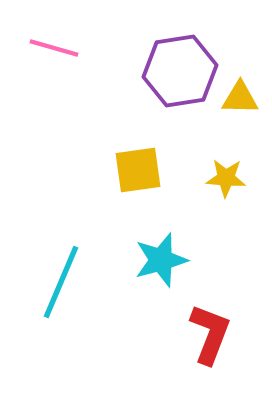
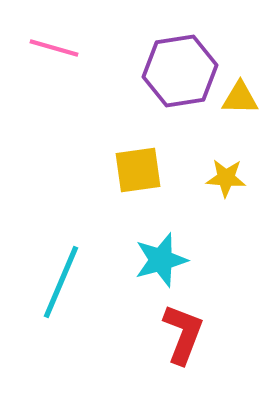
red L-shape: moved 27 px left
